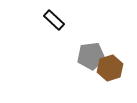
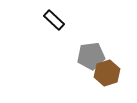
brown hexagon: moved 3 px left, 5 px down
